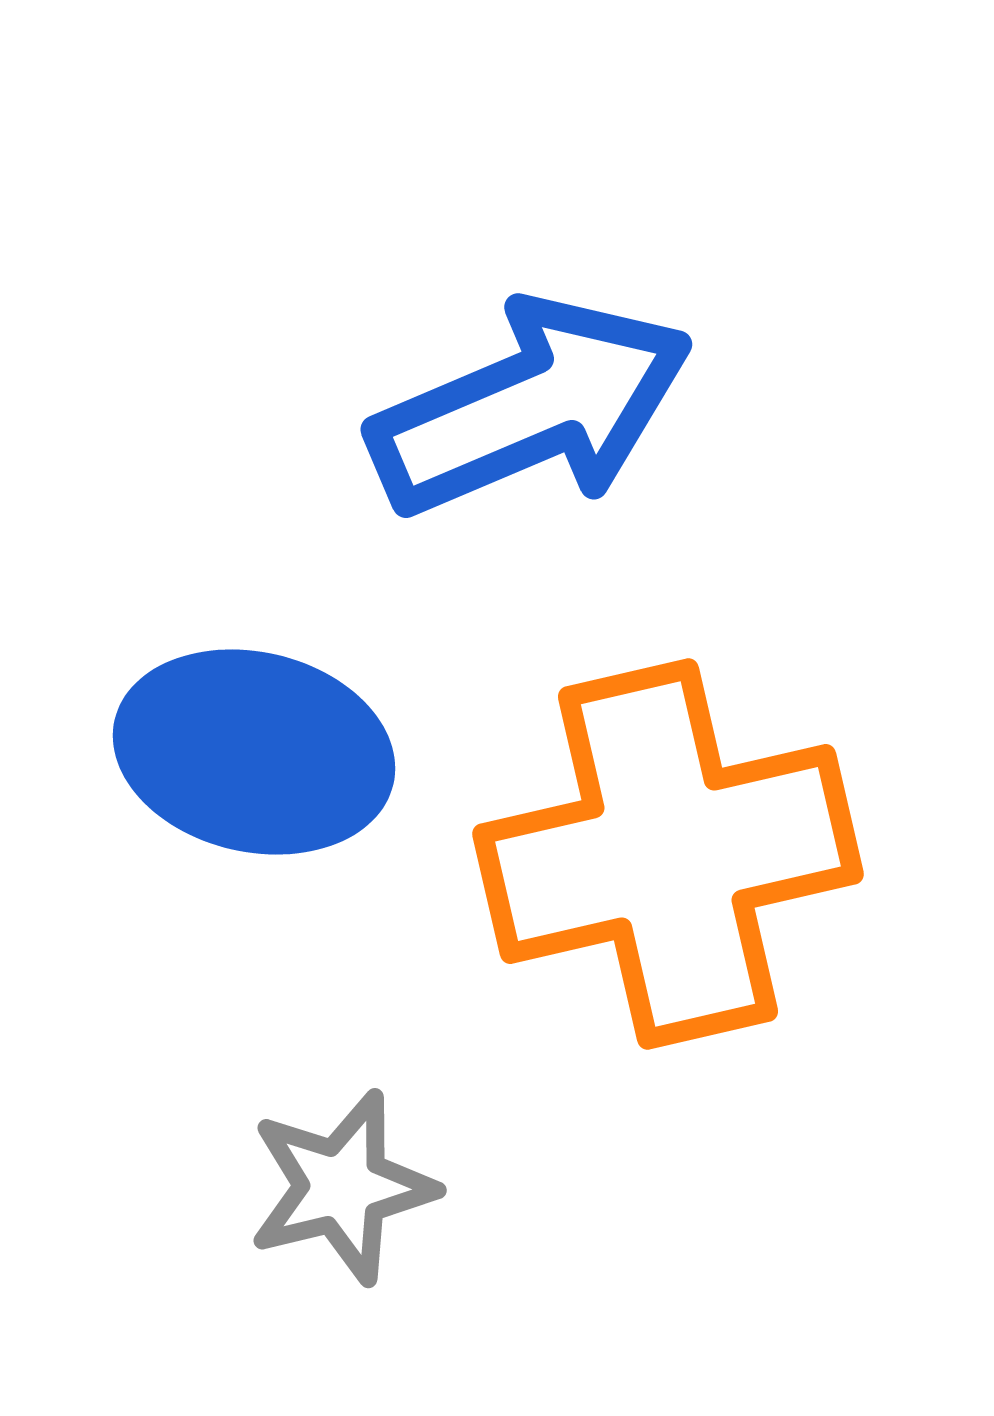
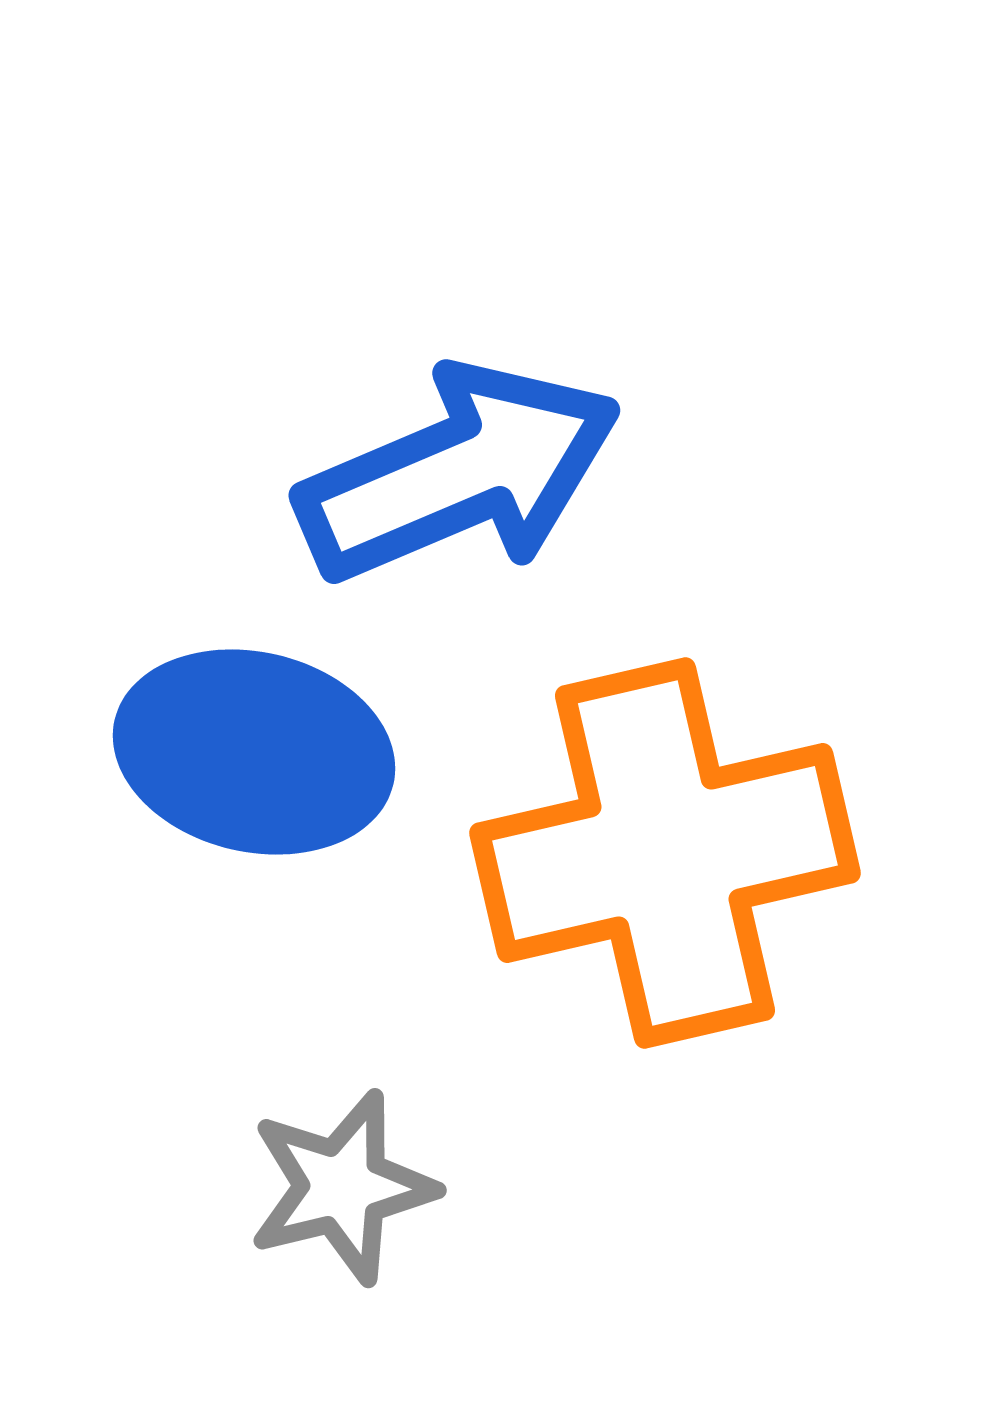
blue arrow: moved 72 px left, 66 px down
orange cross: moved 3 px left, 1 px up
